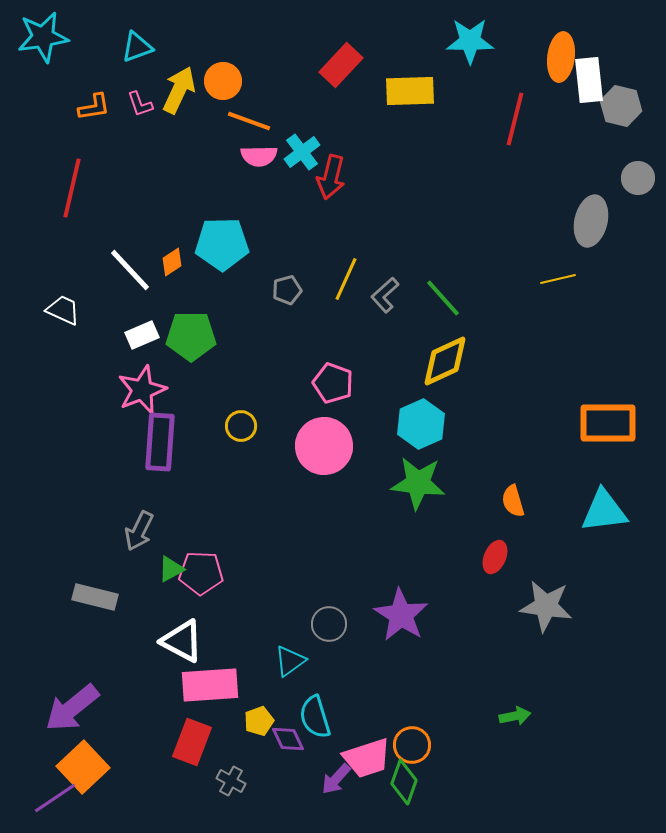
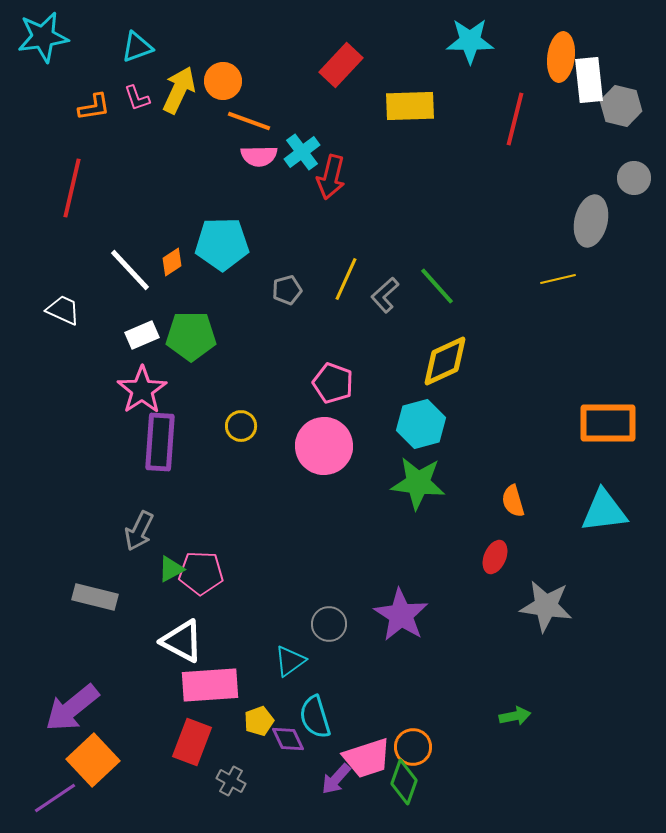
yellow rectangle at (410, 91): moved 15 px down
pink L-shape at (140, 104): moved 3 px left, 6 px up
gray circle at (638, 178): moved 4 px left
green line at (443, 298): moved 6 px left, 12 px up
pink star at (142, 390): rotated 12 degrees counterclockwise
cyan hexagon at (421, 424): rotated 9 degrees clockwise
orange circle at (412, 745): moved 1 px right, 2 px down
orange square at (83, 767): moved 10 px right, 7 px up
